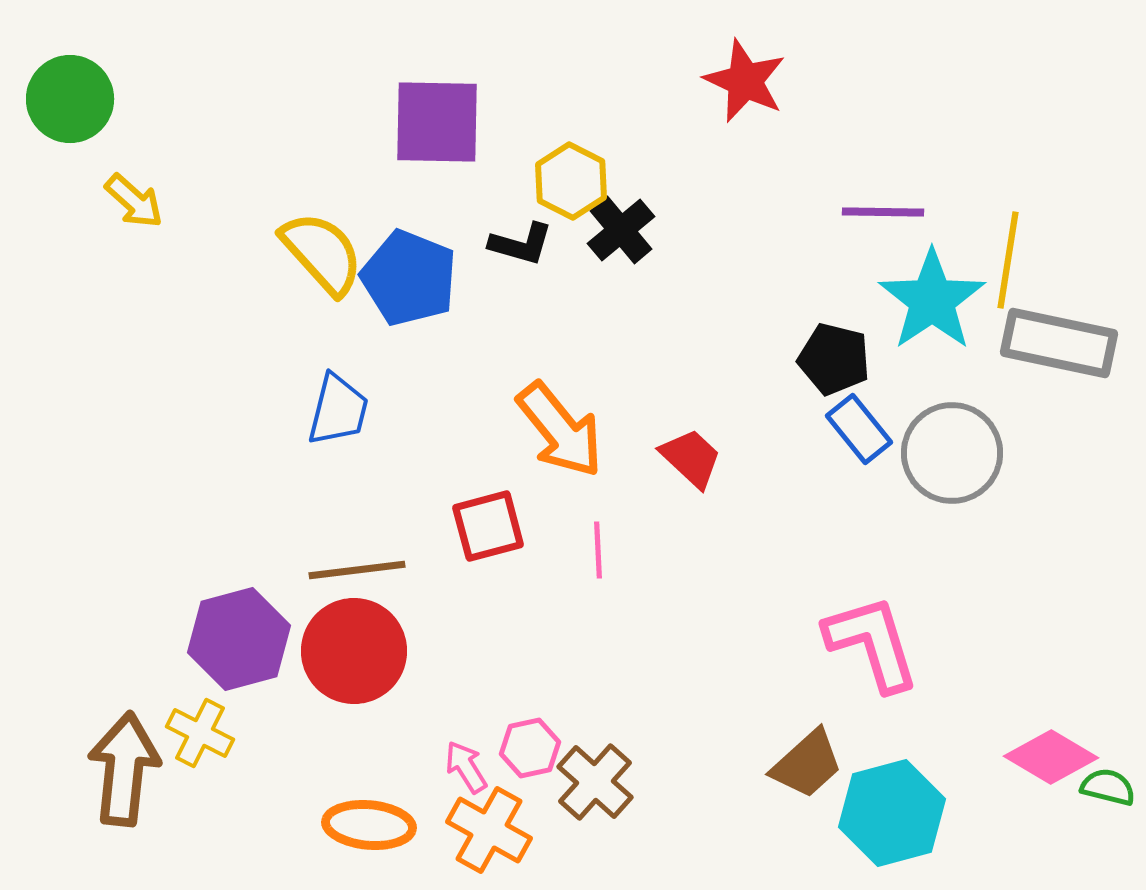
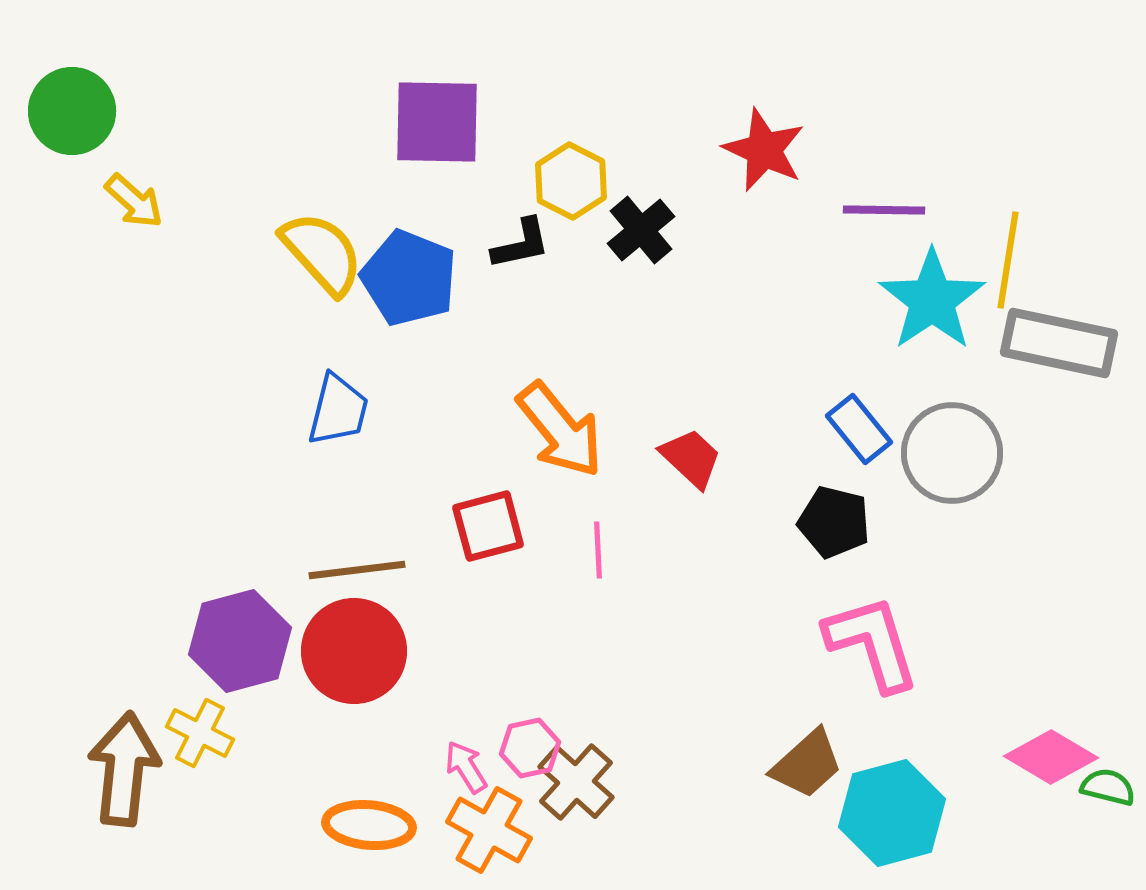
red star: moved 19 px right, 69 px down
green circle: moved 2 px right, 12 px down
purple line: moved 1 px right, 2 px up
black cross: moved 20 px right
black L-shape: rotated 28 degrees counterclockwise
black pentagon: moved 163 px down
purple hexagon: moved 1 px right, 2 px down
brown cross: moved 19 px left
